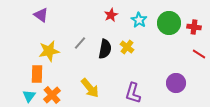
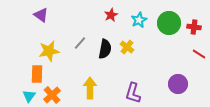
cyan star: rotated 14 degrees clockwise
purple circle: moved 2 px right, 1 px down
yellow arrow: rotated 140 degrees counterclockwise
